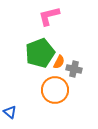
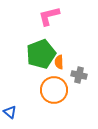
green pentagon: moved 1 px right, 1 px down
orange semicircle: rotated 152 degrees clockwise
gray cross: moved 5 px right, 6 px down
orange circle: moved 1 px left
